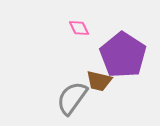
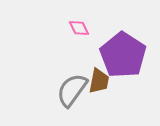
brown trapezoid: rotated 92 degrees counterclockwise
gray semicircle: moved 8 px up
